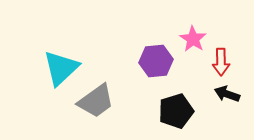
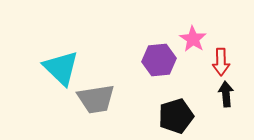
purple hexagon: moved 3 px right, 1 px up
cyan triangle: rotated 33 degrees counterclockwise
black arrow: moved 1 px left; rotated 65 degrees clockwise
gray trapezoid: moved 2 px up; rotated 27 degrees clockwise
black pentagon: moved 5 px down
